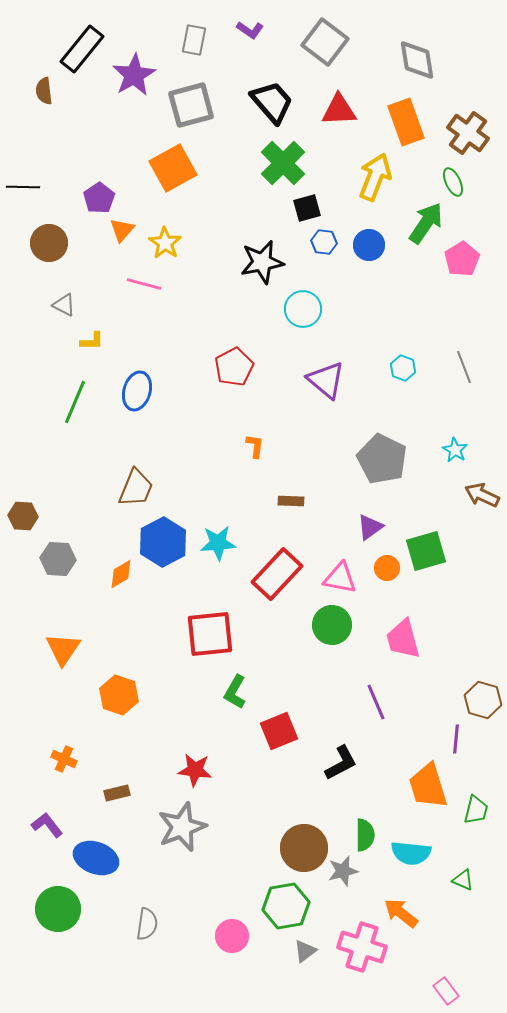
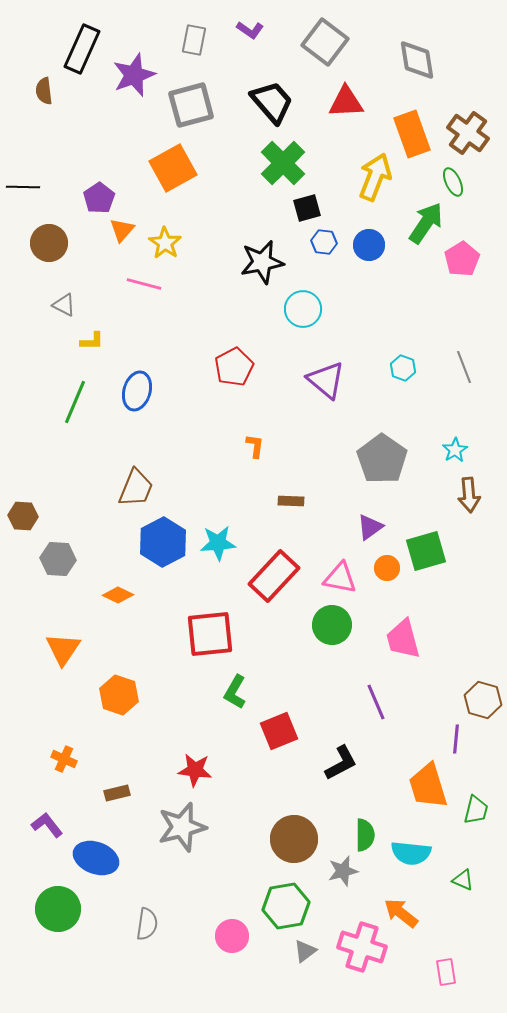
black rectangle at (82, 49): rotated 15 degrees counterclockwise
purple star at (134, 75): rotated 9 degrees clockwise
red triangle at (339, 110): moved 7 px right, 8 px up
orange rectangle at (406, 122): moved 6 px right, 12 px down
cyan star at (455, 450): rotated 10 degrees clockwise
gray pentagon at (382, 459): rotated 9 degrees clockwise
brown arrow at (482, 495): moved 13 px left; rotated 120 degrees counterclockwise
orange diamond at (121, 574): moved 3 px left, 21 px down; rotated 56 degrees clockwise
red rectangle at (277, 574): moved 3 px left, 2 px down
gray star at (182, 827): rotated 6 degrees clockwise
brown circle at (304, 848): moved 10 px left, 9 px up
pink rectangle at (446, 991): moved 19 px up; rotated 28 degrees clockwise
